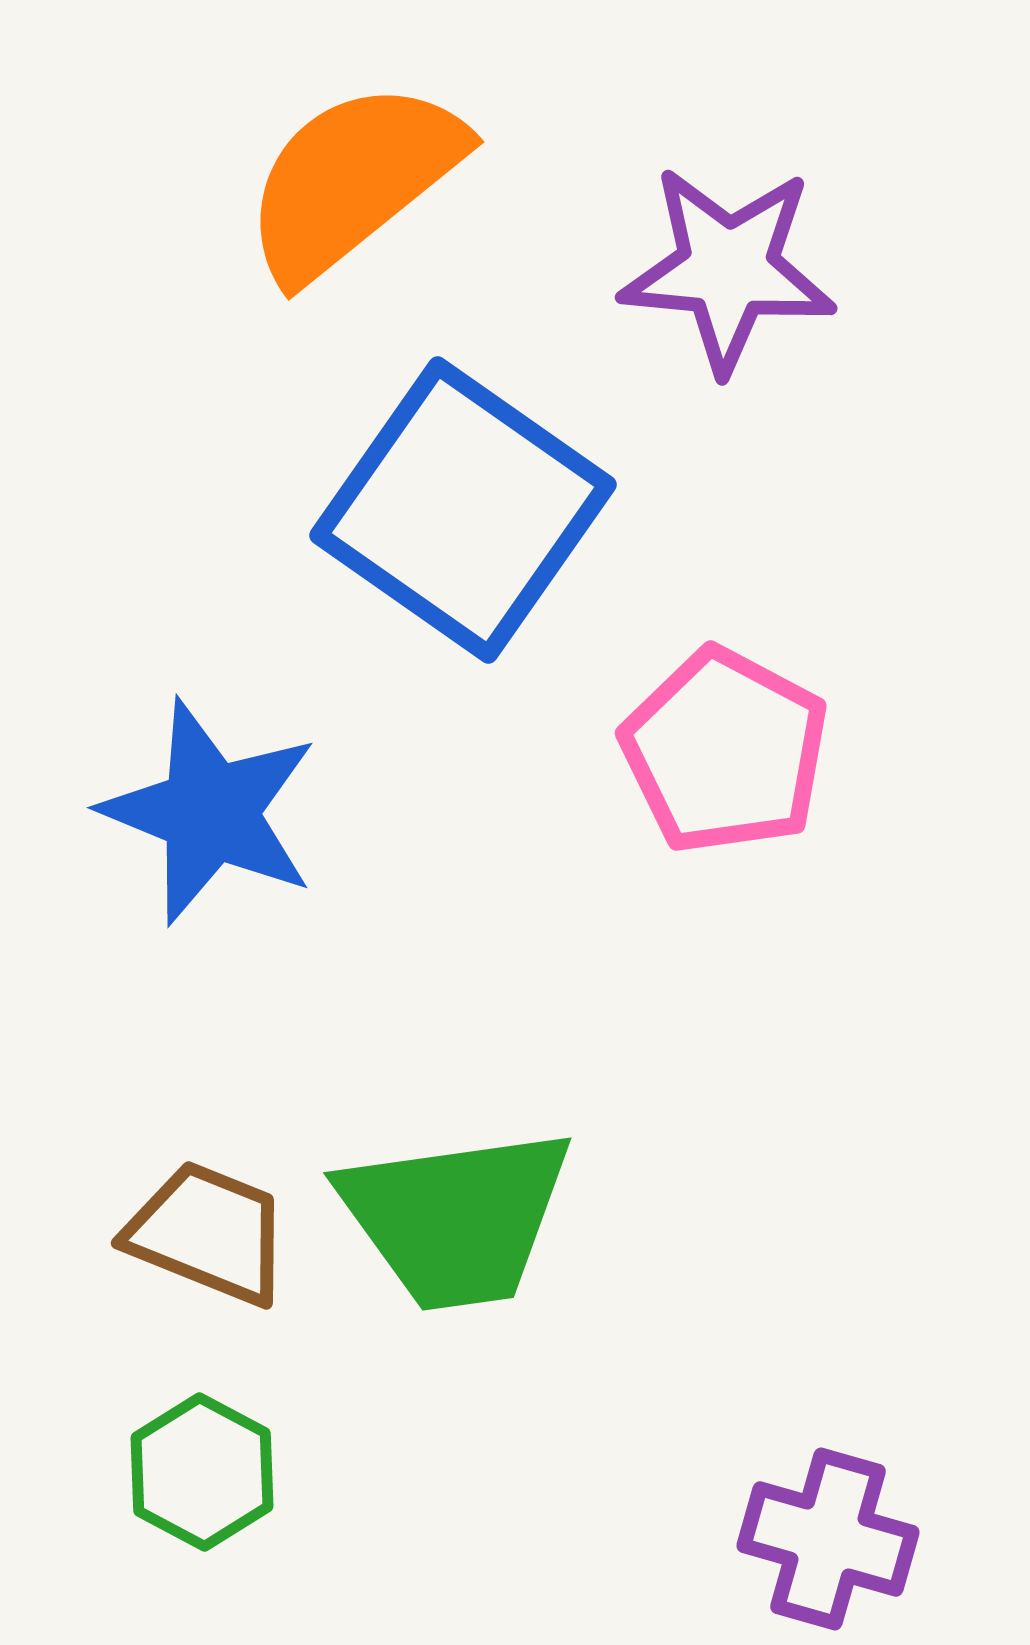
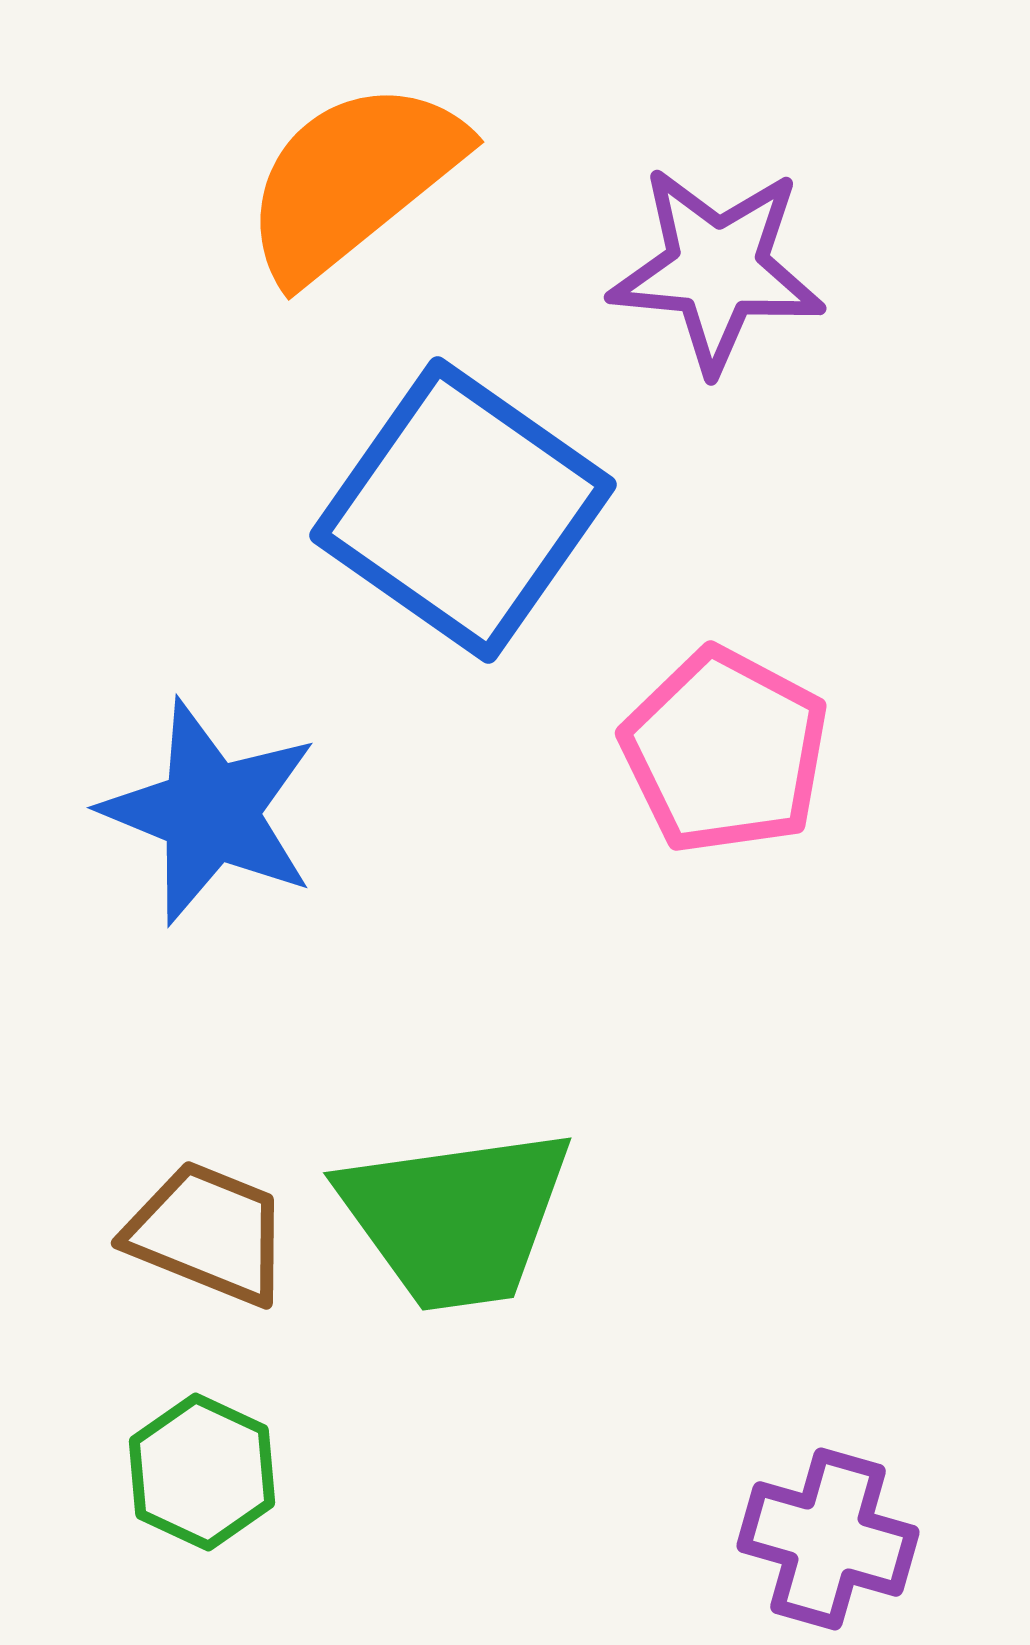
purple star: moved 11 px left
green hexagon: rotated 3 degrees counterclockwise
